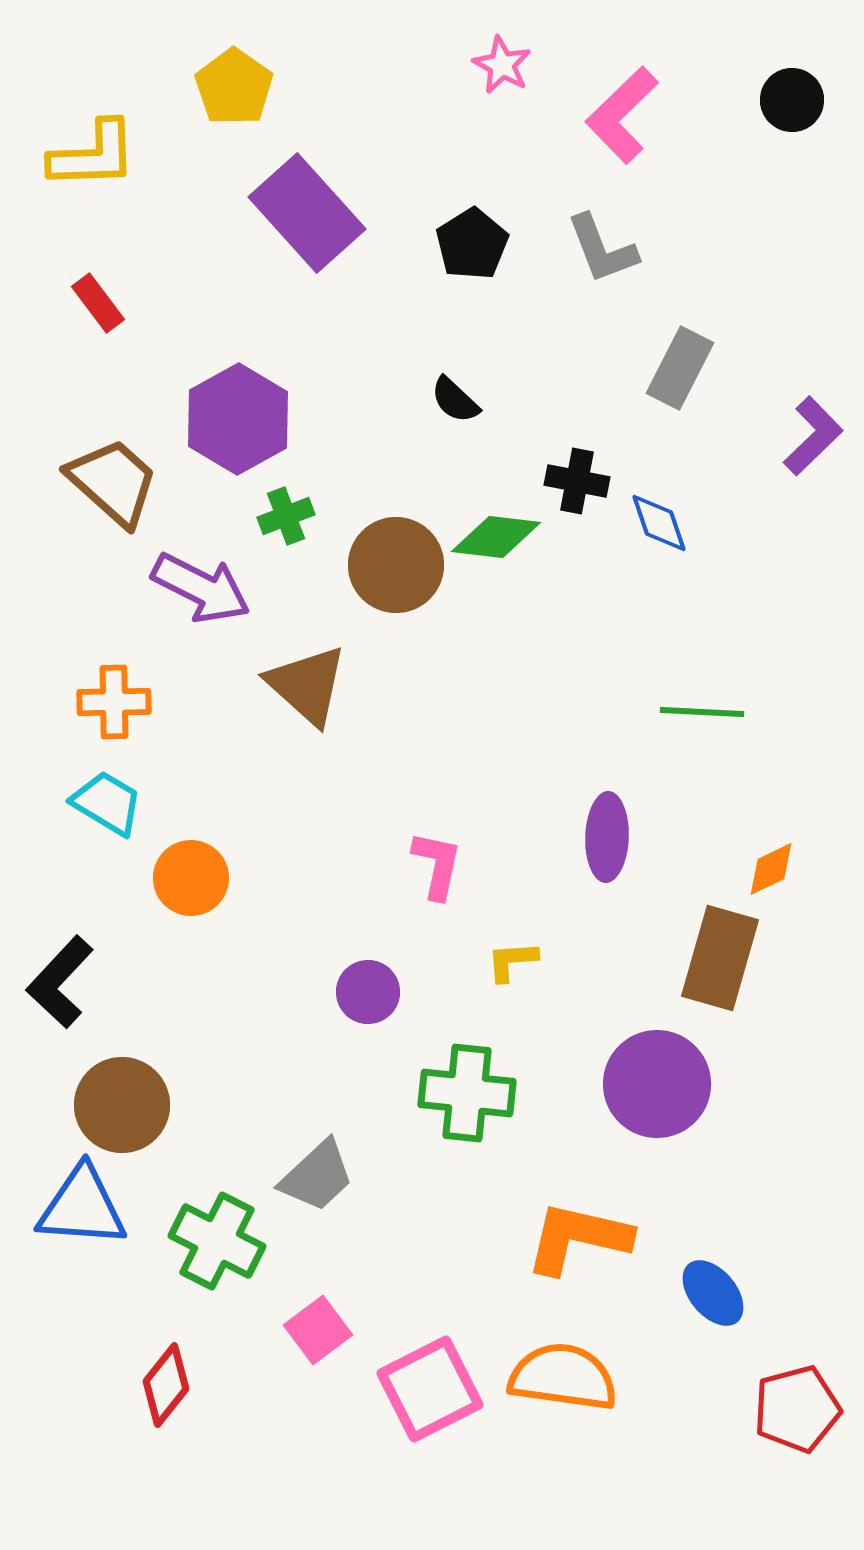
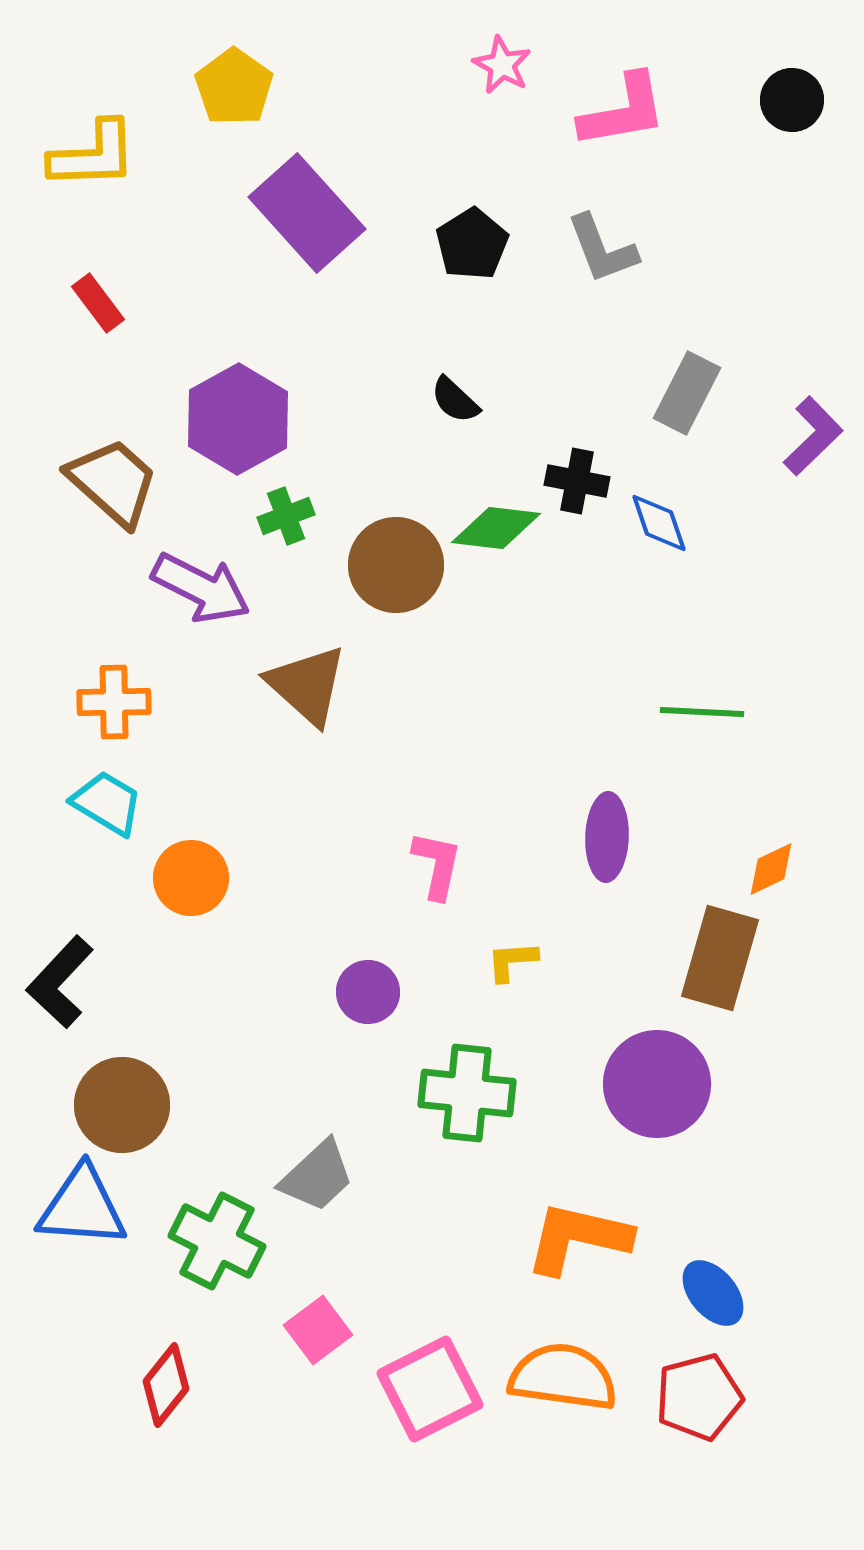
pink L-shape at (622, 115): moved 1 px right, 4 px up; rotated 146 degrees counterclockwise
gray rectangle at (680, 368): moved 7 px right, 25 px down
green diamond at (496, 537): moved 9 px up
red pentagon at (797, 1409): moved 98 px left, 12 px up
